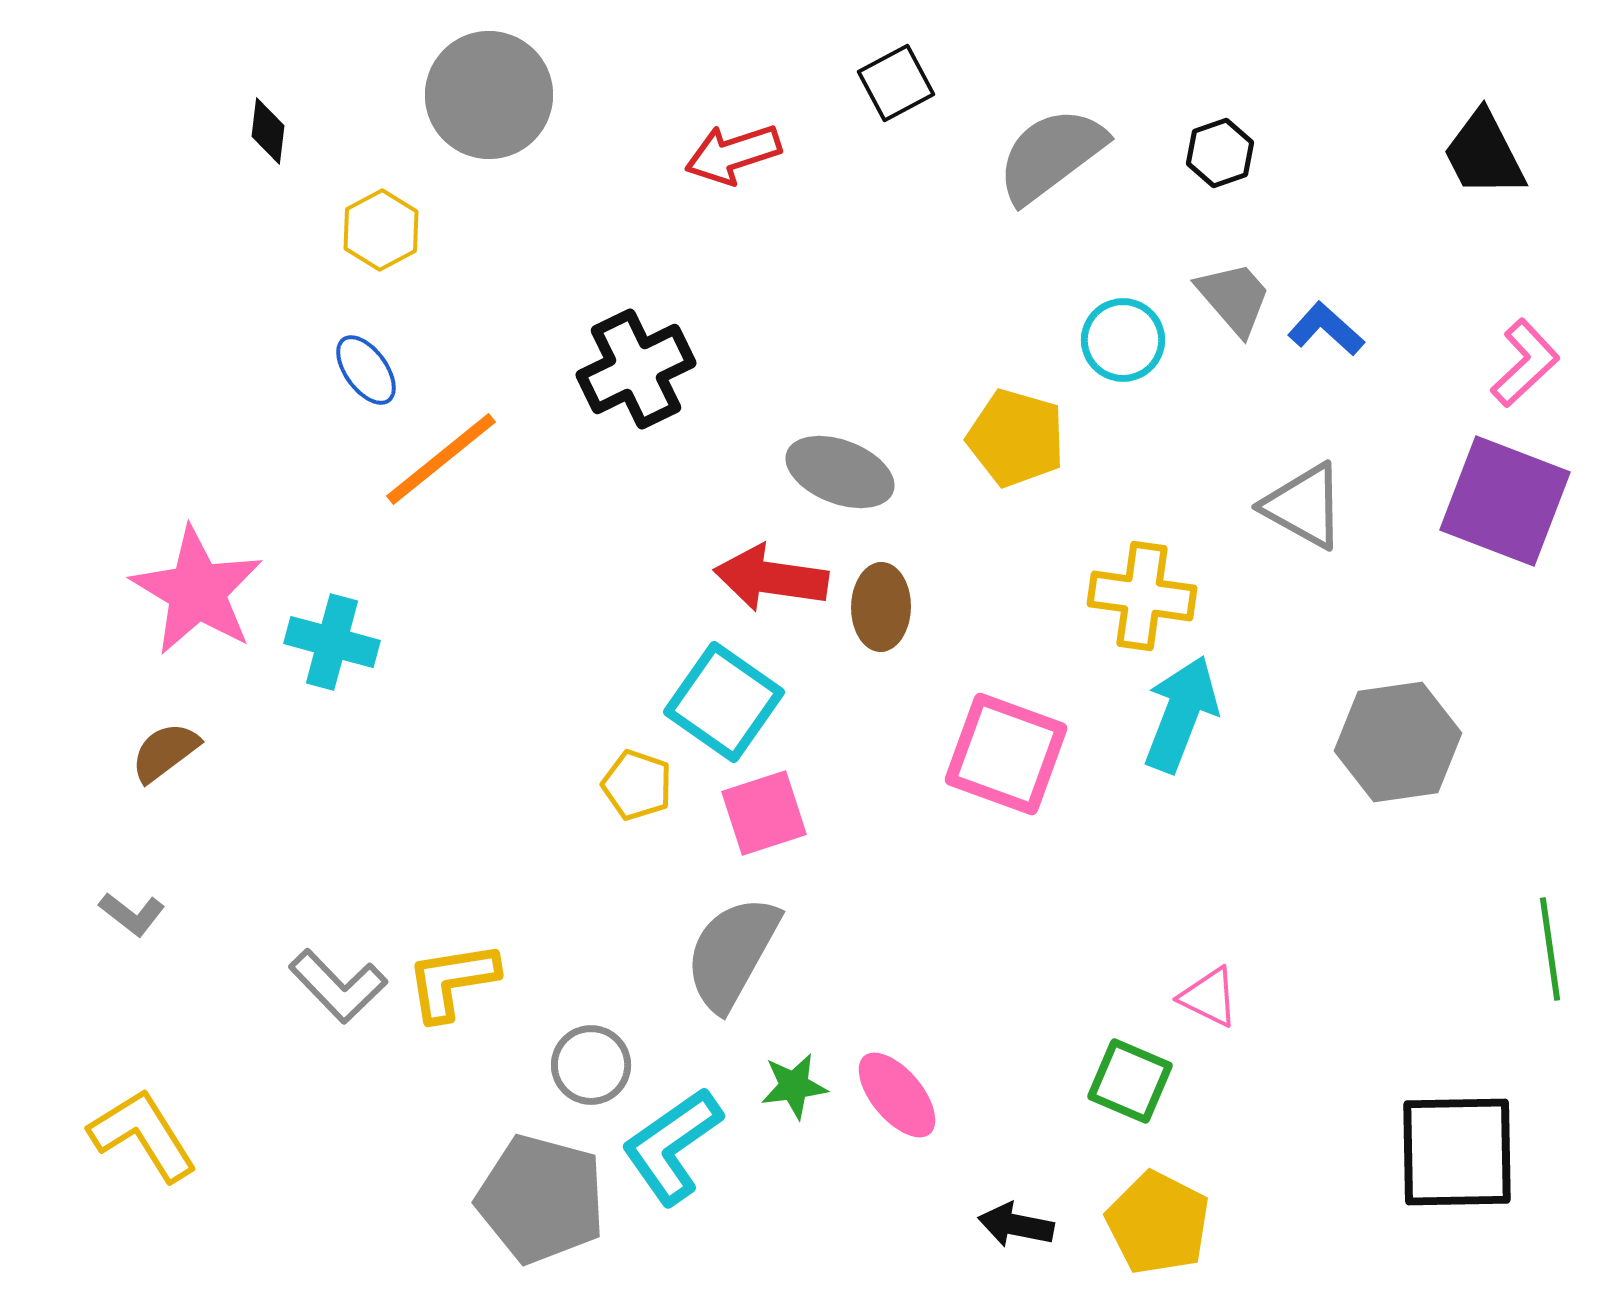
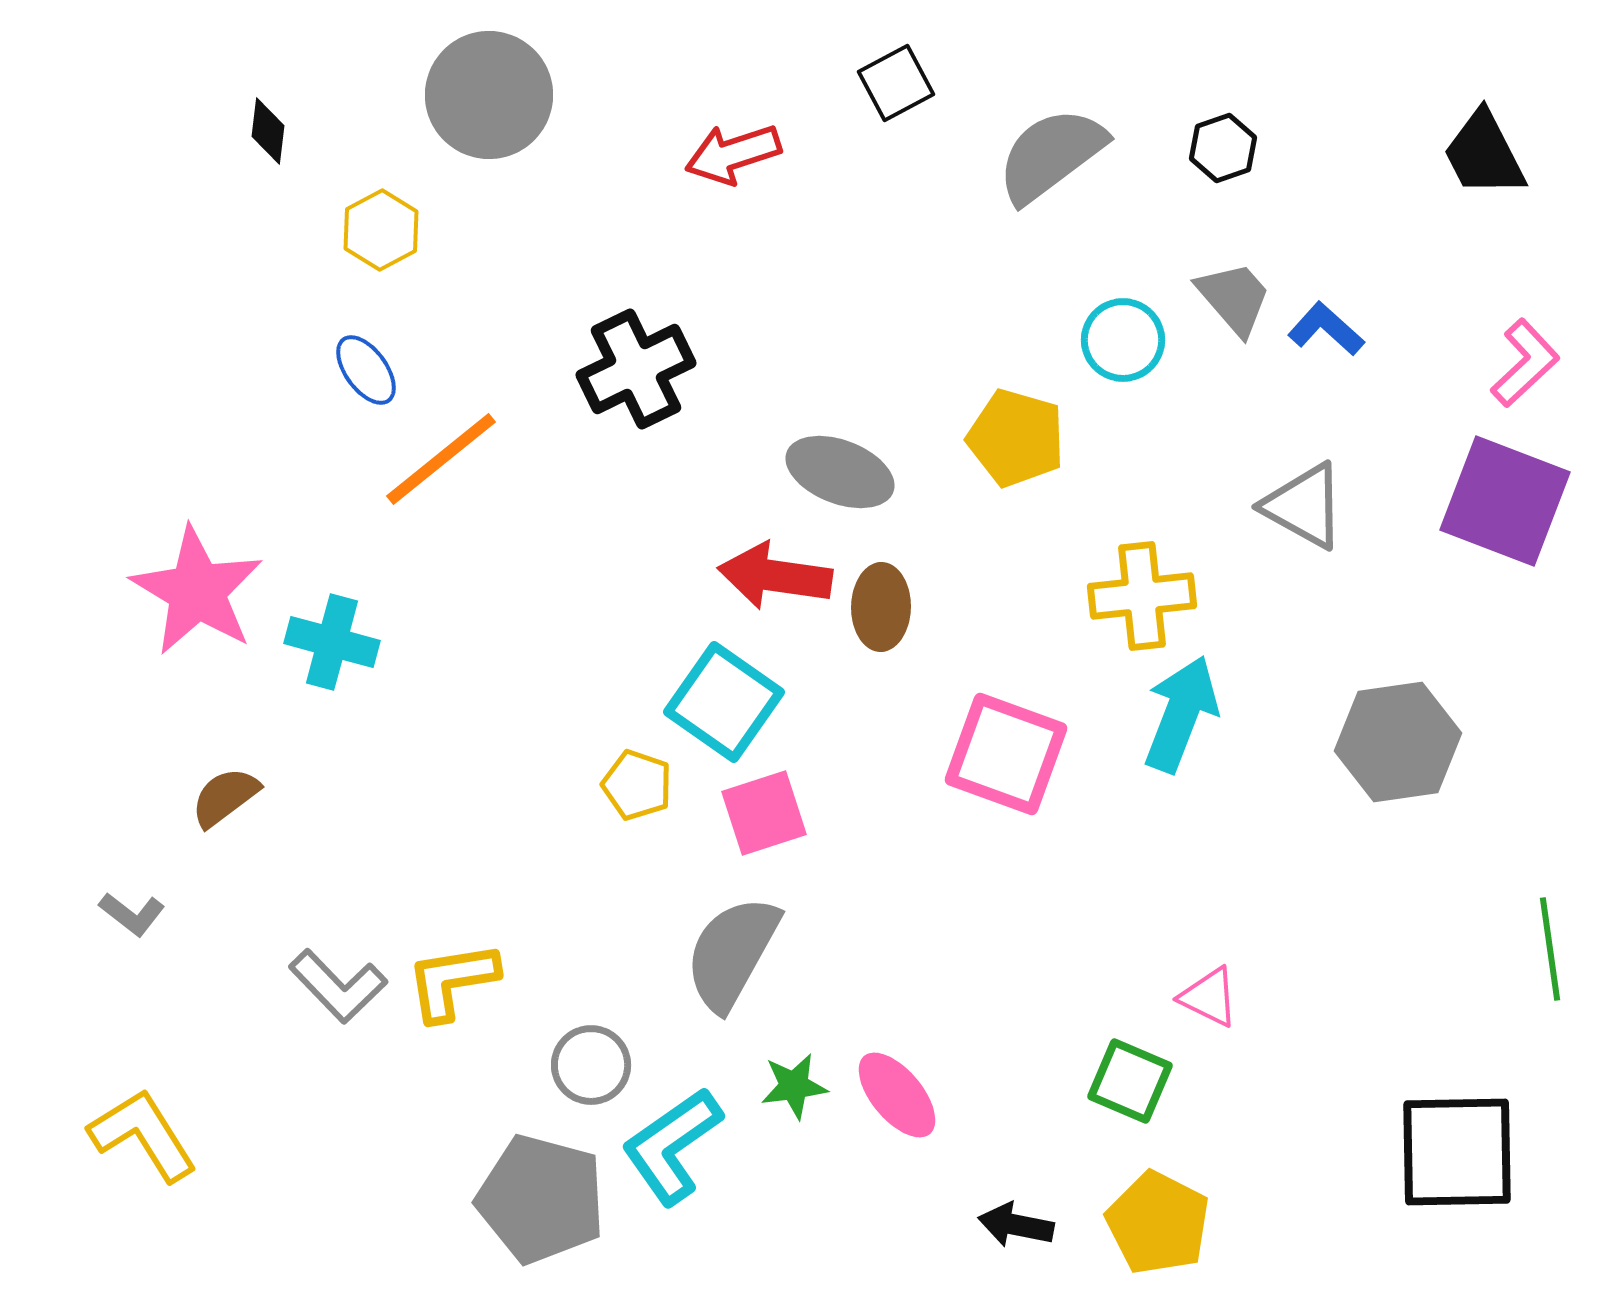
black hexagon at (1220, 153): moved 3 px right, 5 px up
red arrow at (771, 578): moved 4 px right, 2 px up
yellow cross at (1142, 596): rotated 14 degrees counterclockwise
brown semicircle at (165, 752): moved 60 px right, 45 px down
